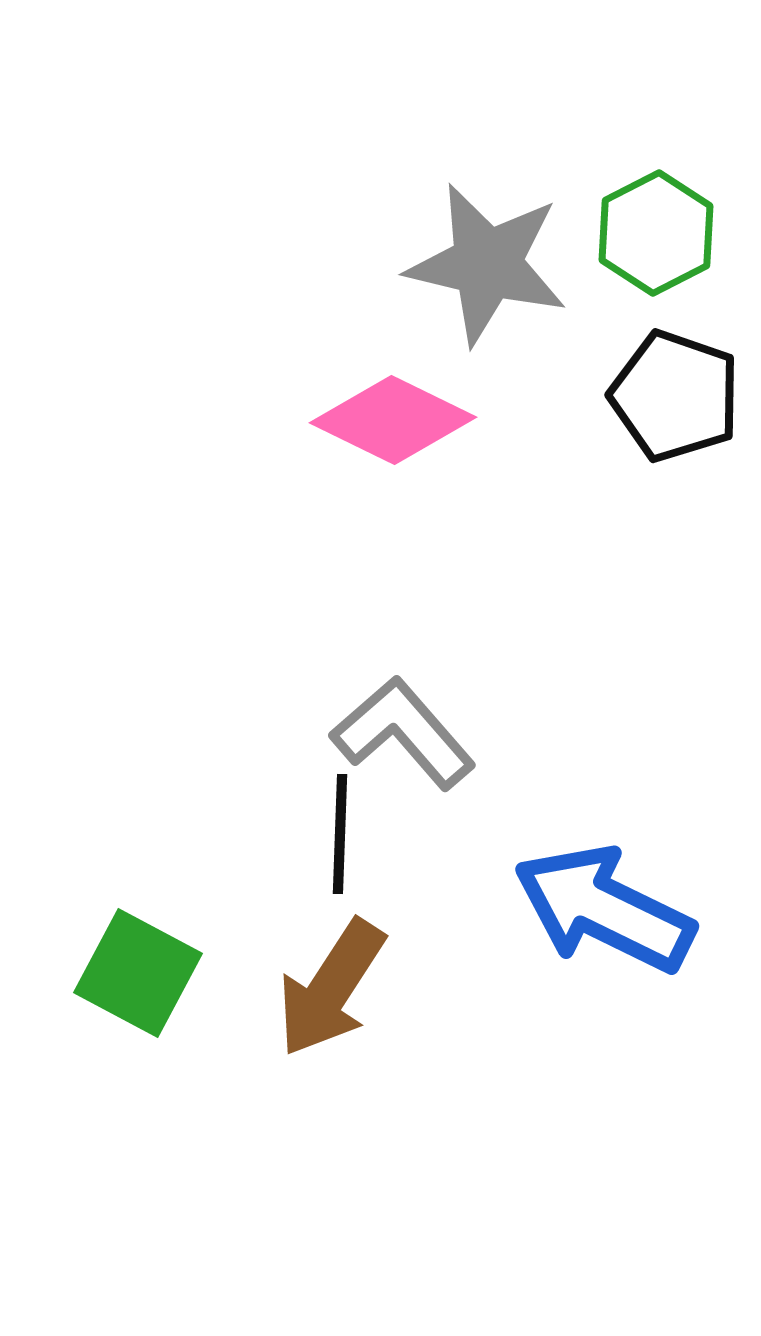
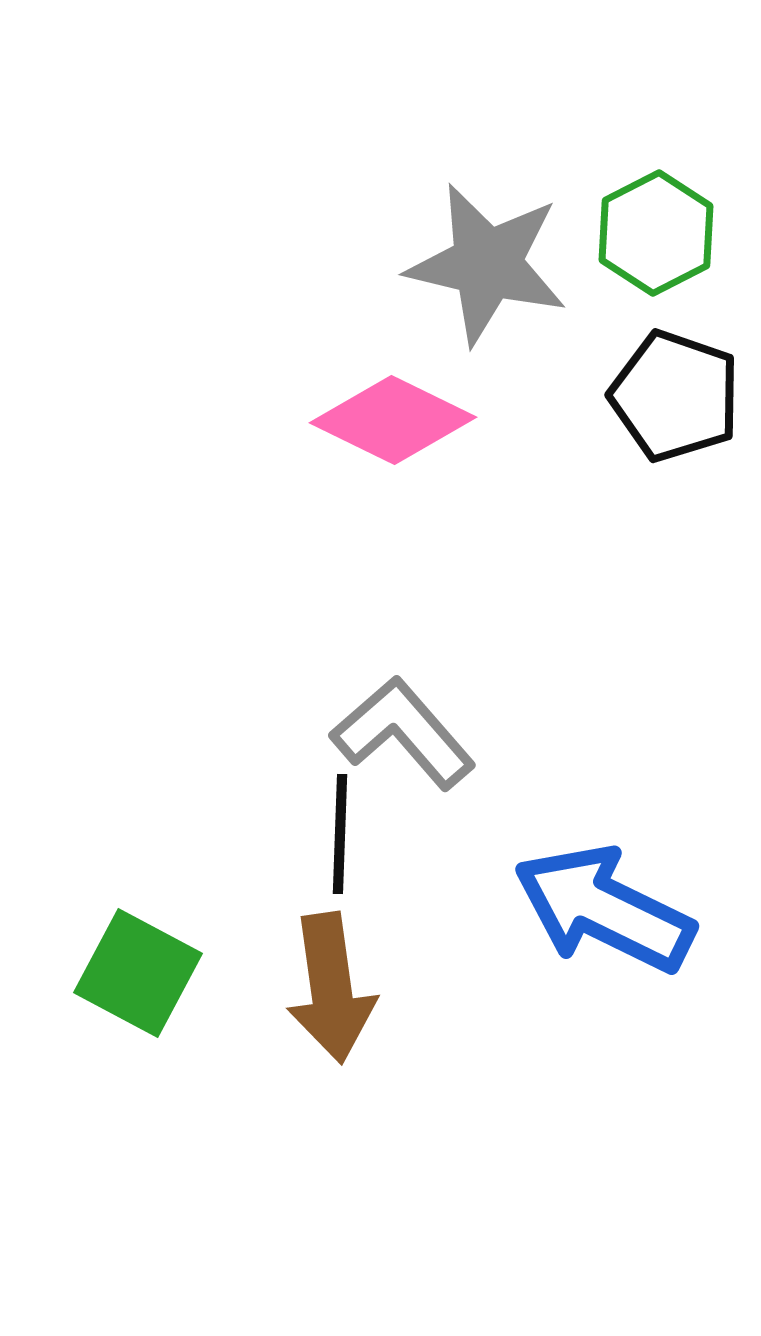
brown arrow: rotated 41 degrees counterclockwise
